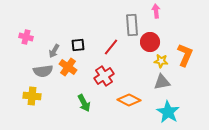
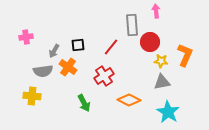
pink cross: rotated 24 degrees counterclockwise
